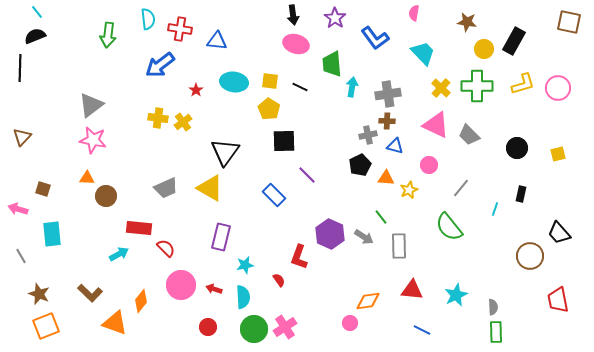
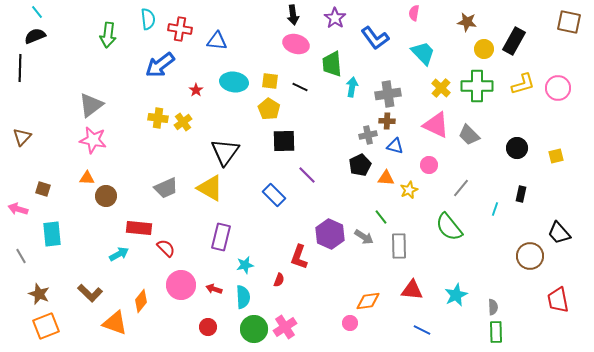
yellow square at (558, 154): moved 2 px left, 2 px down
red semicircle at (279, 280): rotated 56 degrees clockwise
